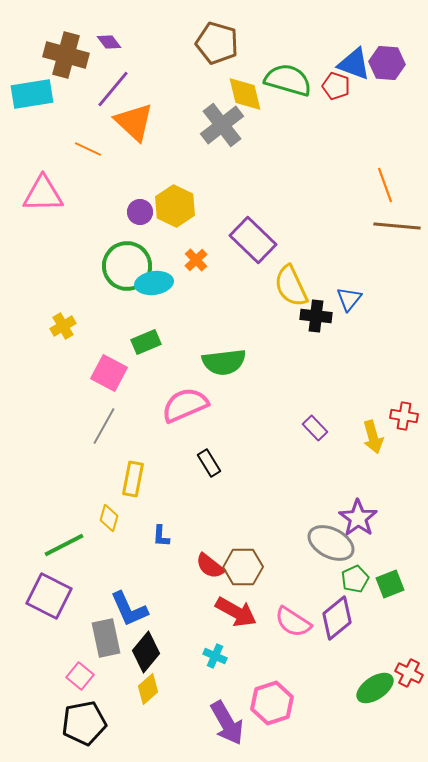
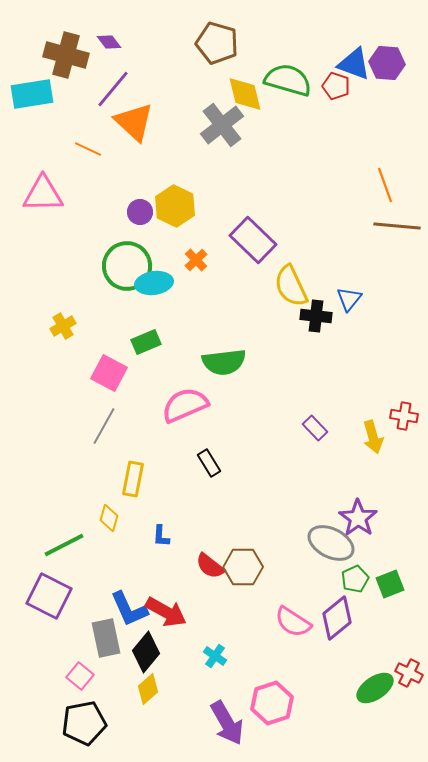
red arrow at (236, 612): moved 70 px left
cyan cross at (215, 656): rotated 10 degrees clockwise
